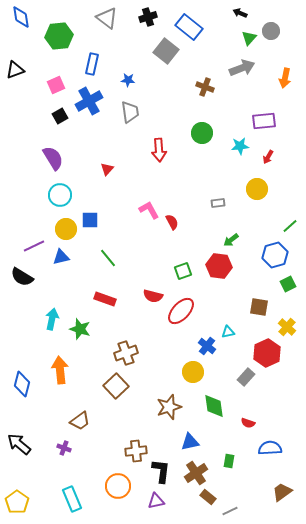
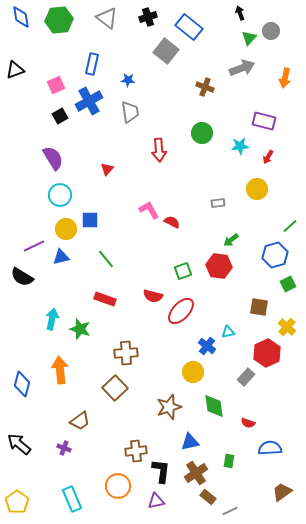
black arrow at (240, 13): rotated 48 degrees clockwise
green hexagon at (59, 36): moved 16 px up
purple rectangle at (264, 121): rotated 20 degrees clockwise
red semicircle at (172, 222): rotated 35 degrees counterclockwise
green line at (108, 258): moved 2 px left, 1 px down
brown cross at (126, 353): rotated 15 degrees clockwise
brown square at (116, 386): moved 1 px left, 2 px down
